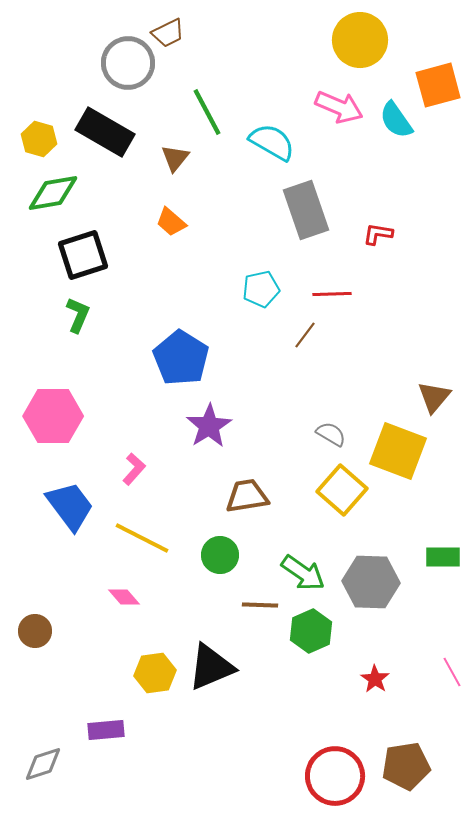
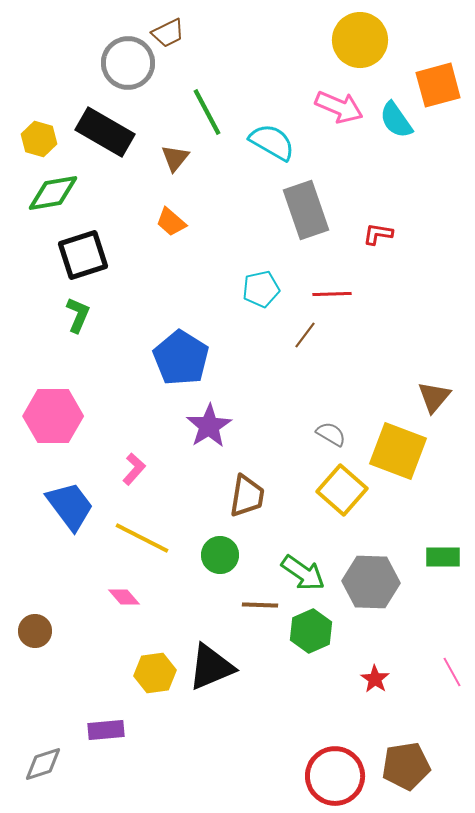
brown trapezoid at (247, 496): rotated 108 degrees clockwise
